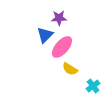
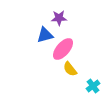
blue triangle: rotated 30 degrees clockwise
pink ellipse: moved 1 px right, 2 px down
yellow semicircle: rotated 21 degrees clockwise
